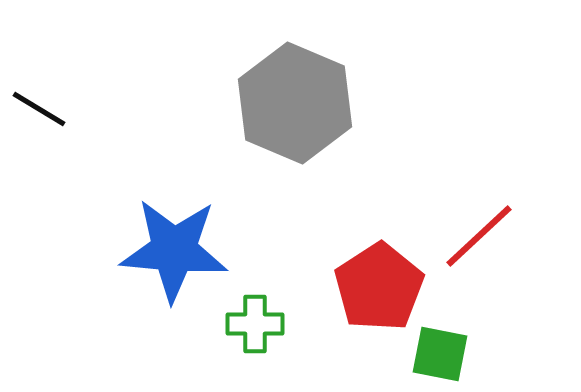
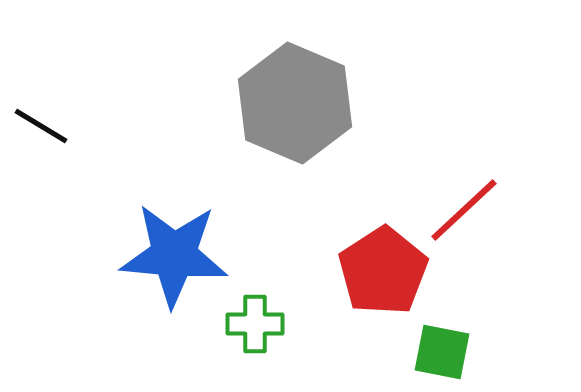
black line: moved 2 px right, 17 px down
red line: moved 15 px left, 26 px up
blue star: moved 5 px down
red pentagon: moved 4 px right, 16 px up
green square: moved 2 px right, 2 px up
